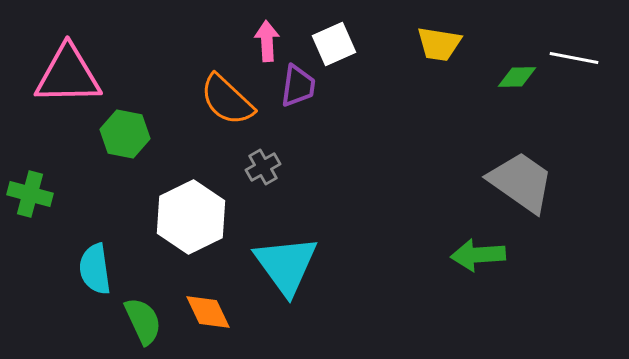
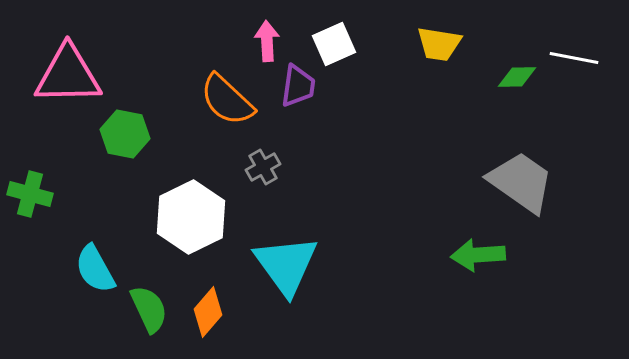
cyan semicircle: rotated 21 degrees counterclockwise
orange diamond: rotated 66 degrees clockwise
green semicircle: moved 6 px right, 12 px up
